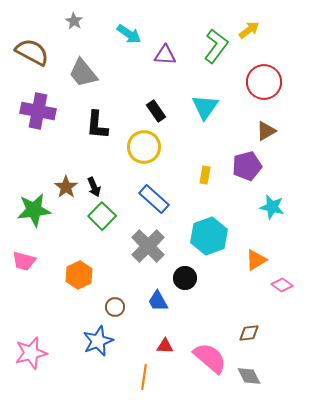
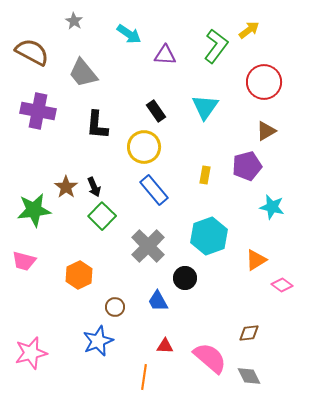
blue rectangle: moved 9 px up; rotated 8 degrees clockwise
